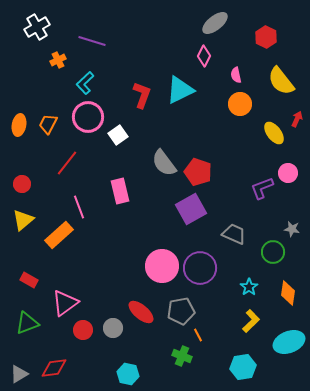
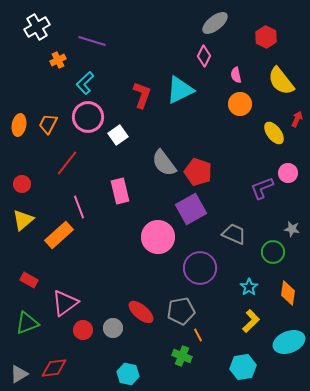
pink circle at (162, 266): moved 4 px left, 29 px up
